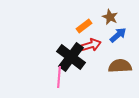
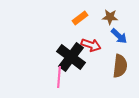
brown star: rotated 21 degrees counterclockwise
orange rectangle: moved 4 px left, 8 px up
blue arrow: moved 1 px right, 1 px down; rotated 84 degrees clockwise
red arrow: rotated 36 degrees clockwise
brown semicircle: rotated 100 degrees clockwise
